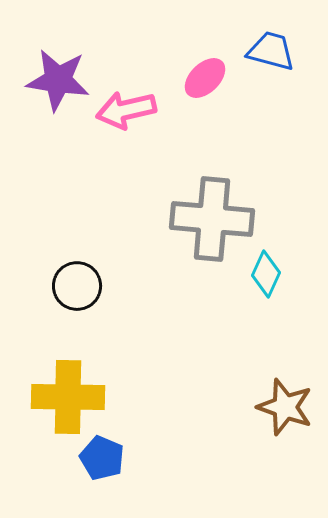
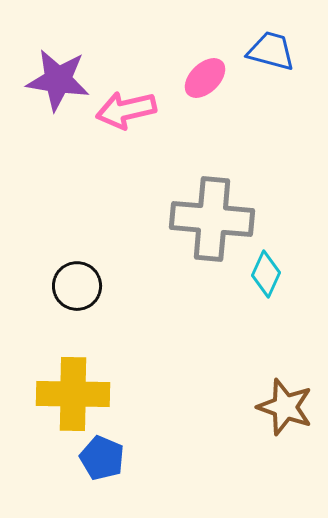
yellow cross: moved 5 px right, 3 px up
